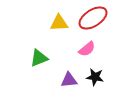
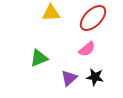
red ellipse: rotated 12 degrees counterclockwise
yellow triangle: moved 8 px left, 10 px up
purple triangle: moved 2 px up; rotated 36 degrees counterclockwise
